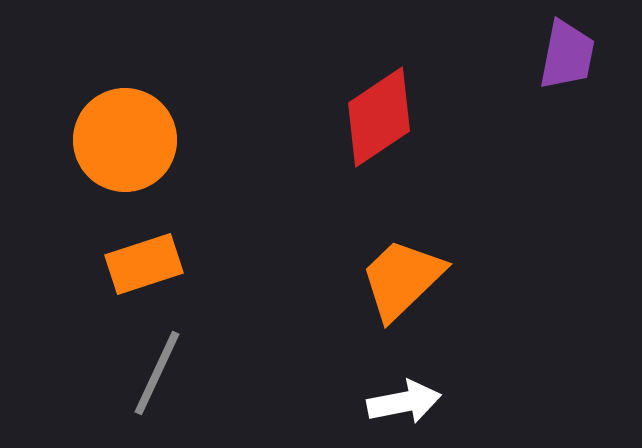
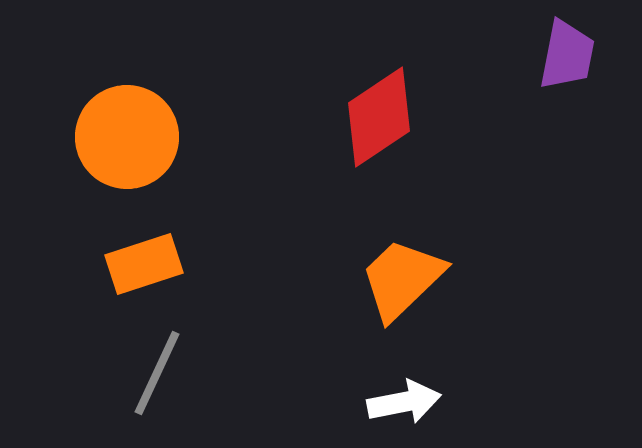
orange circle: moved 2 px right, 3 px up
